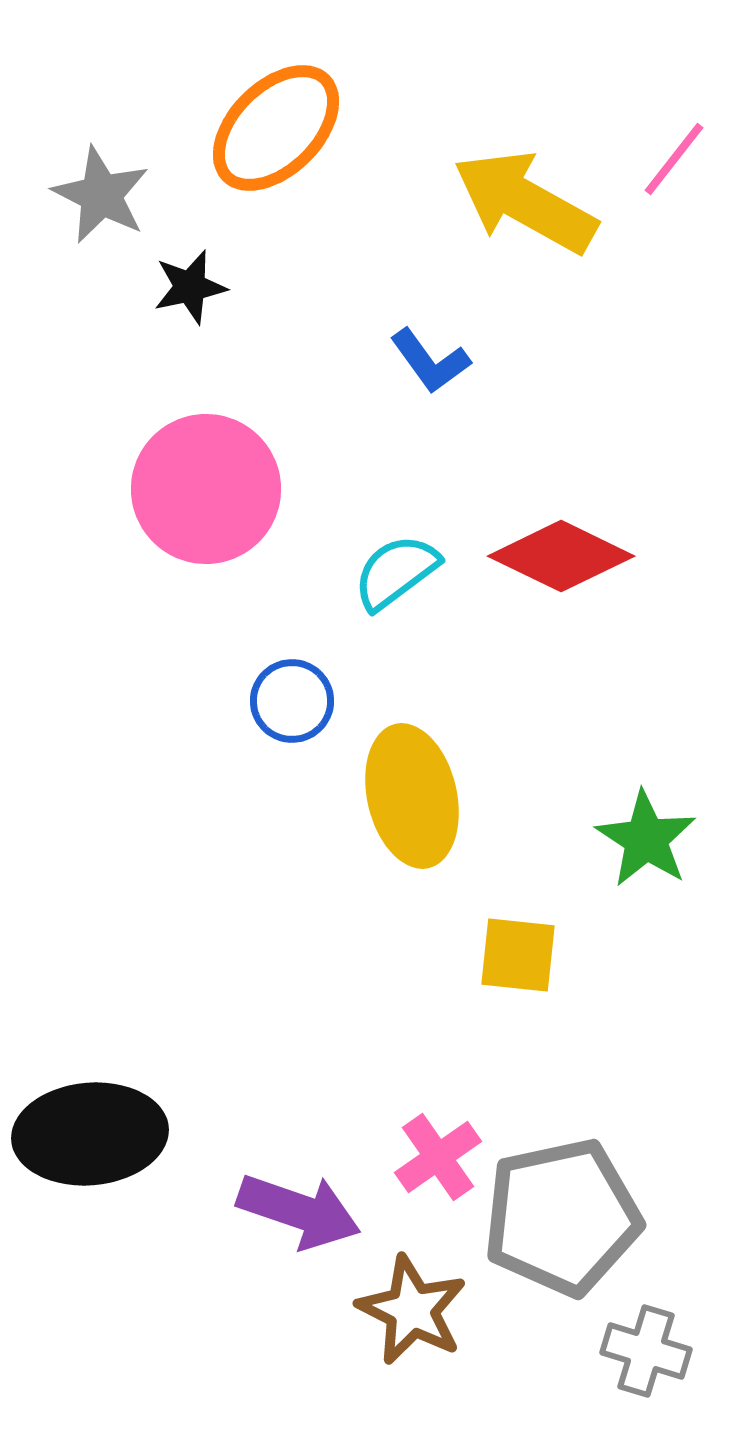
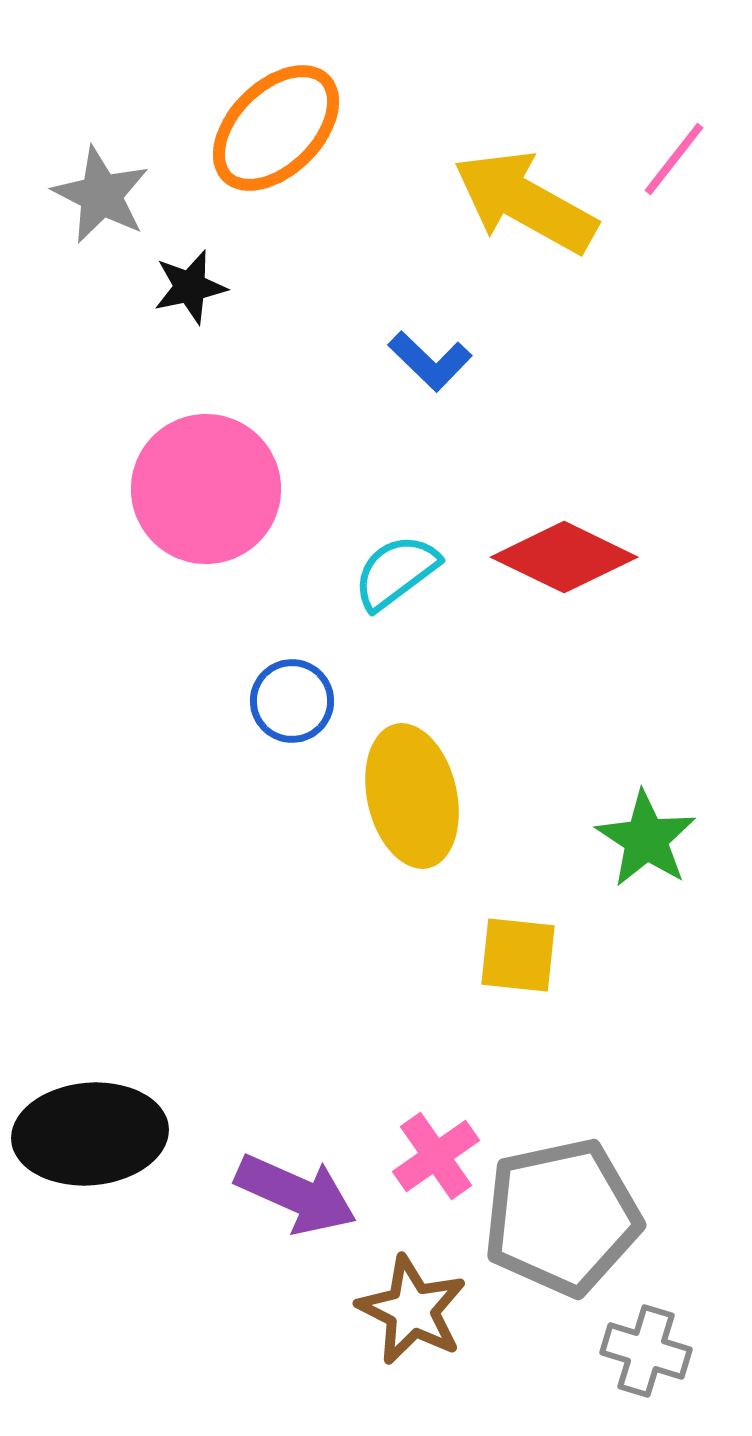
blue L-shape: rotated 10 degrees counterclockwise
red diamond: moved 3 px right, 1 px down
pink cross: moved 2 px left, 1 px up
purple arrow: moved 3 px left, 17 px up; rotated 5 degrees clockwise
